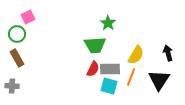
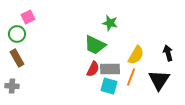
green star: moved 2 px right; rotated 21 degrees counterclockwise
green trapezoid: rotated 30 degrees clockwise
